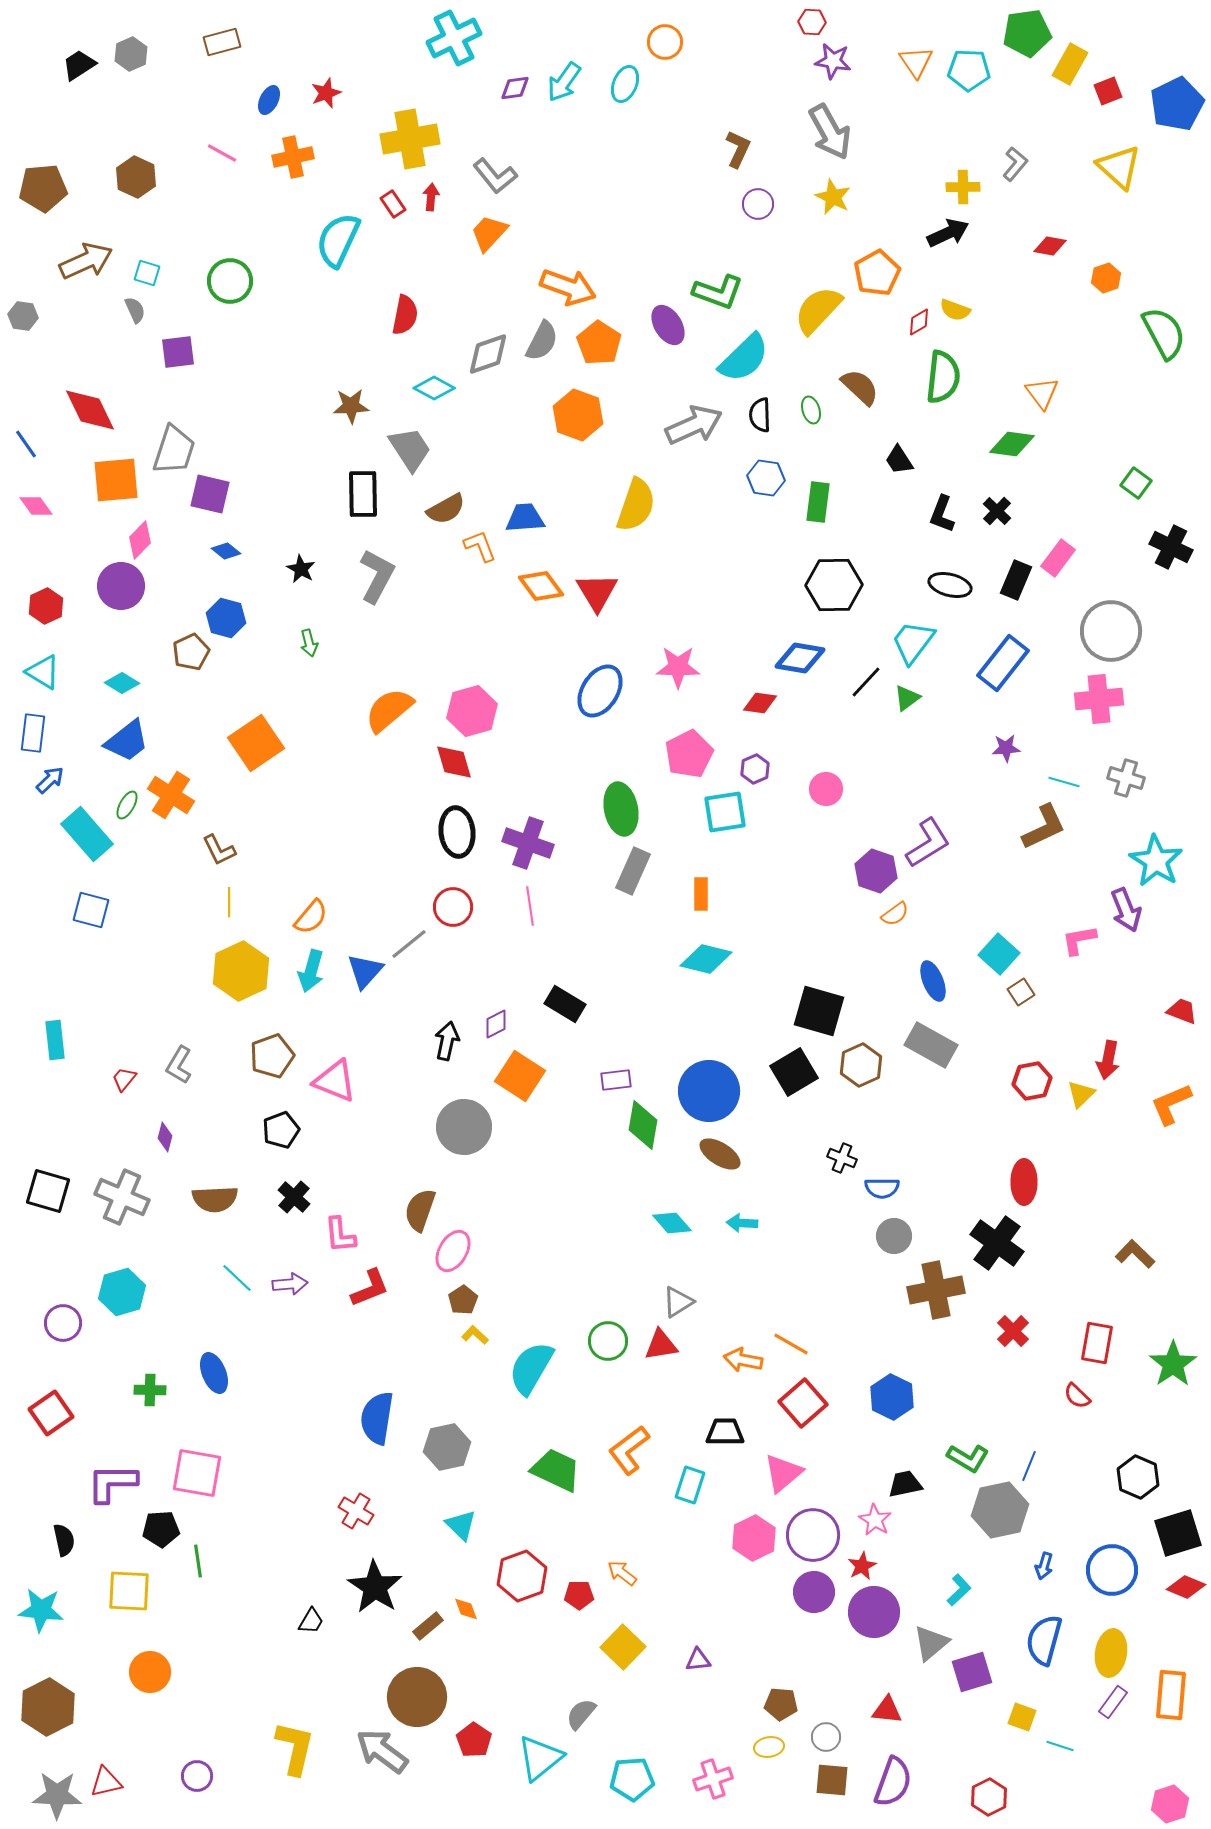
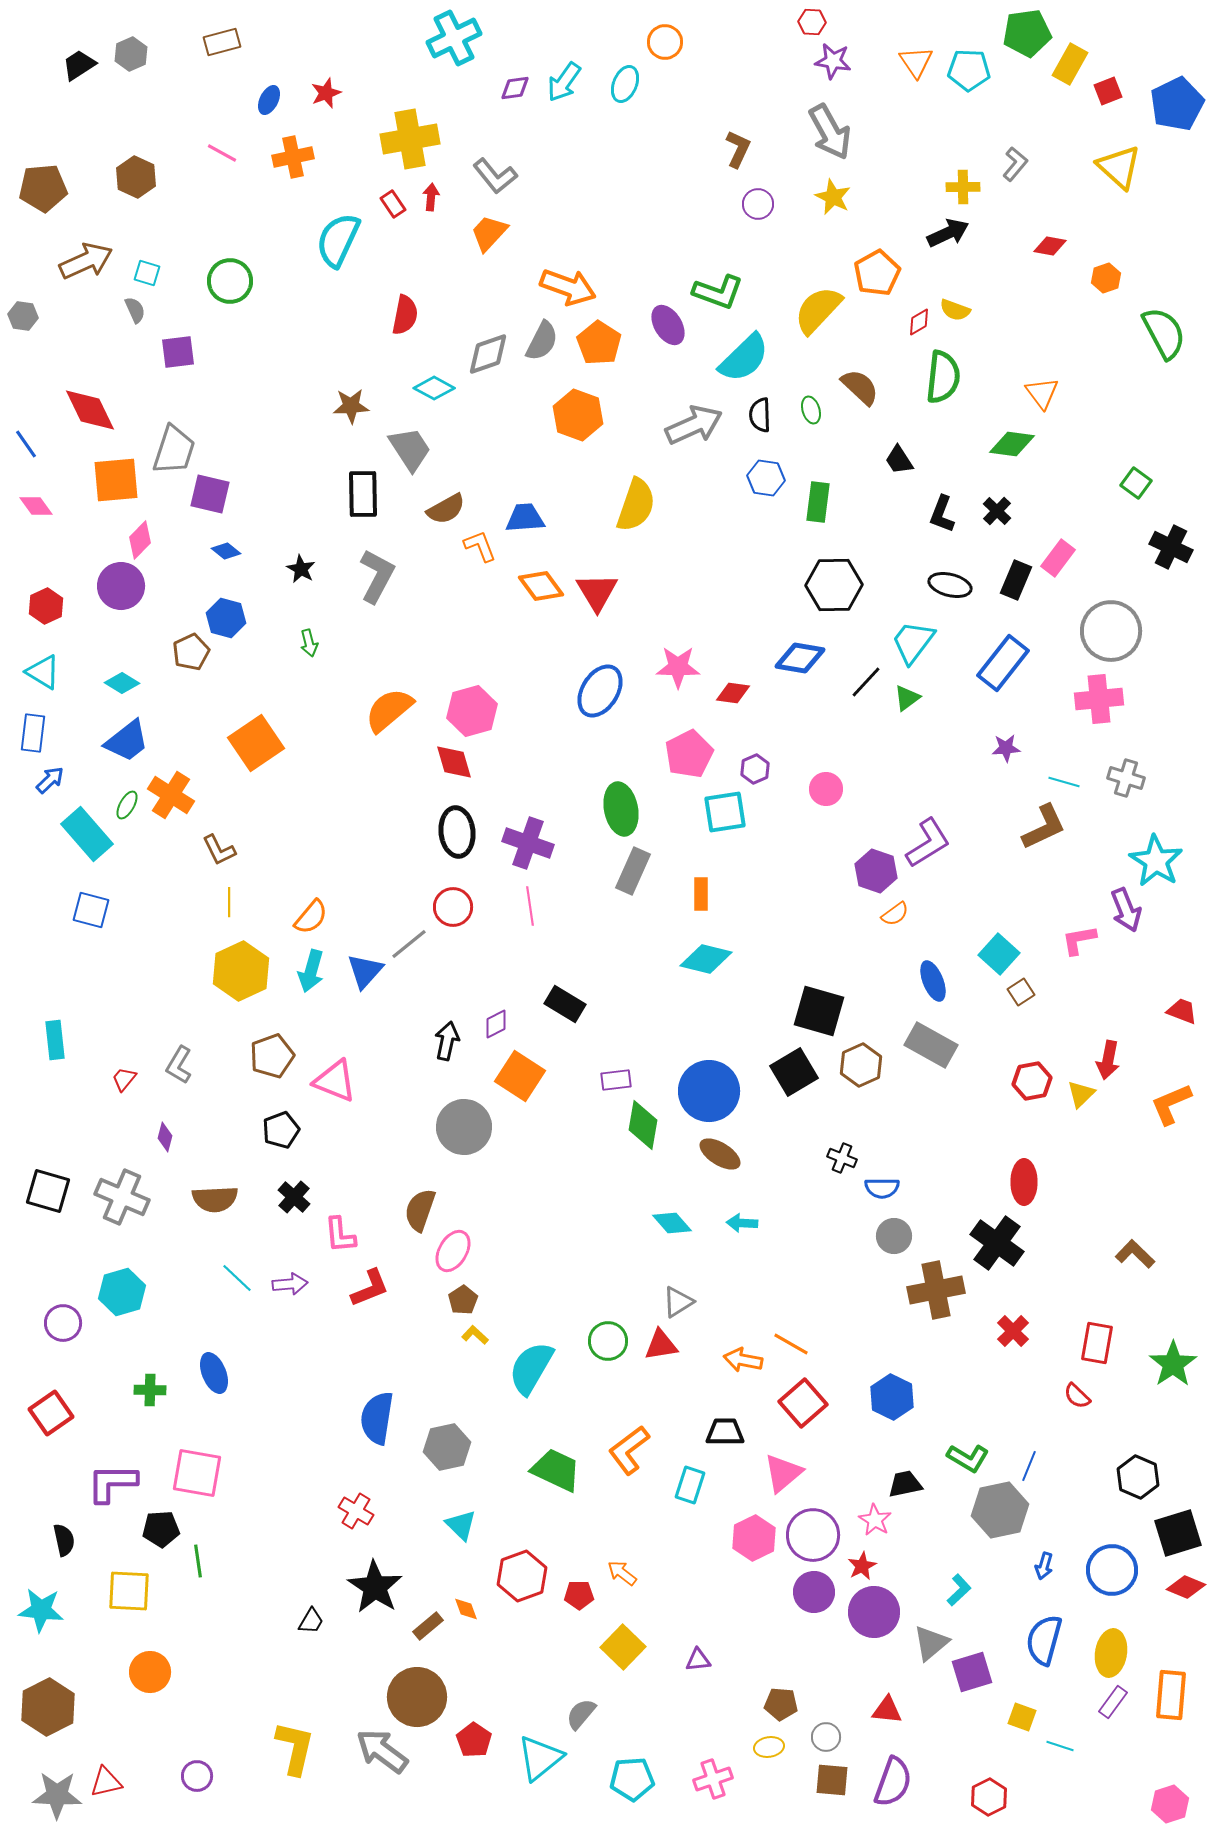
red diamond at (760, 703): moved 27 px left, 10 px up
